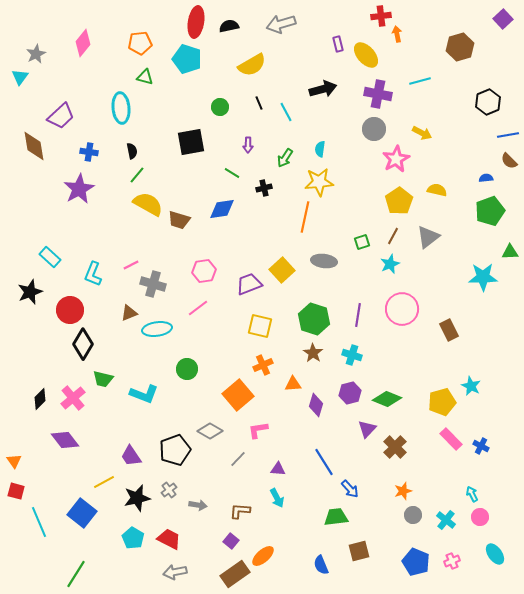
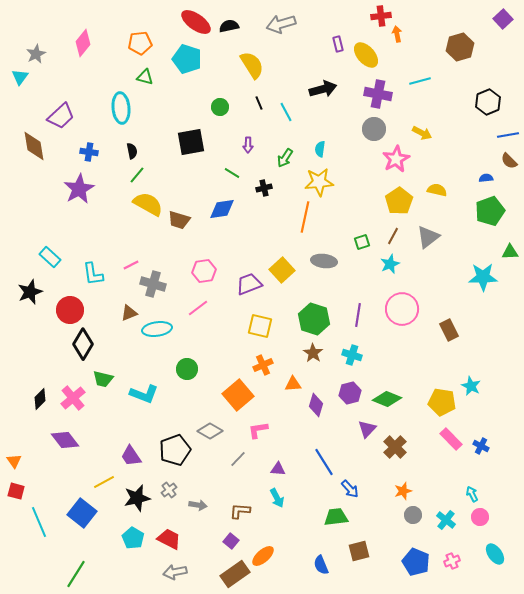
red ellipse at (196, 22): rotated 64 degrees counterclockwise
yellow semicircle at (252, 65): rotated 92 degrees counterclockwise
cyan L-shape at (93, 274): rotated 30 degrees counterclockwise
yellow pentagon at (442, 402): rotated 24 degrees clockwise
